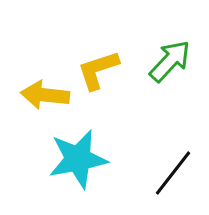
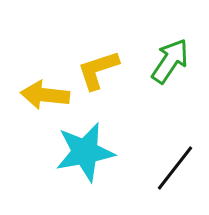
green arrow: rotated 9 degrees counterclockwise
cyan star: moved 7 px right, 7 px up
black line: moved 2 px right, 5 px up
